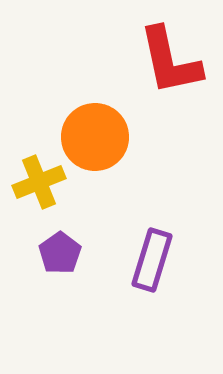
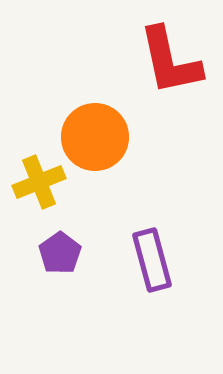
purple rectangle: rotated 32 degrees counterclockwise
